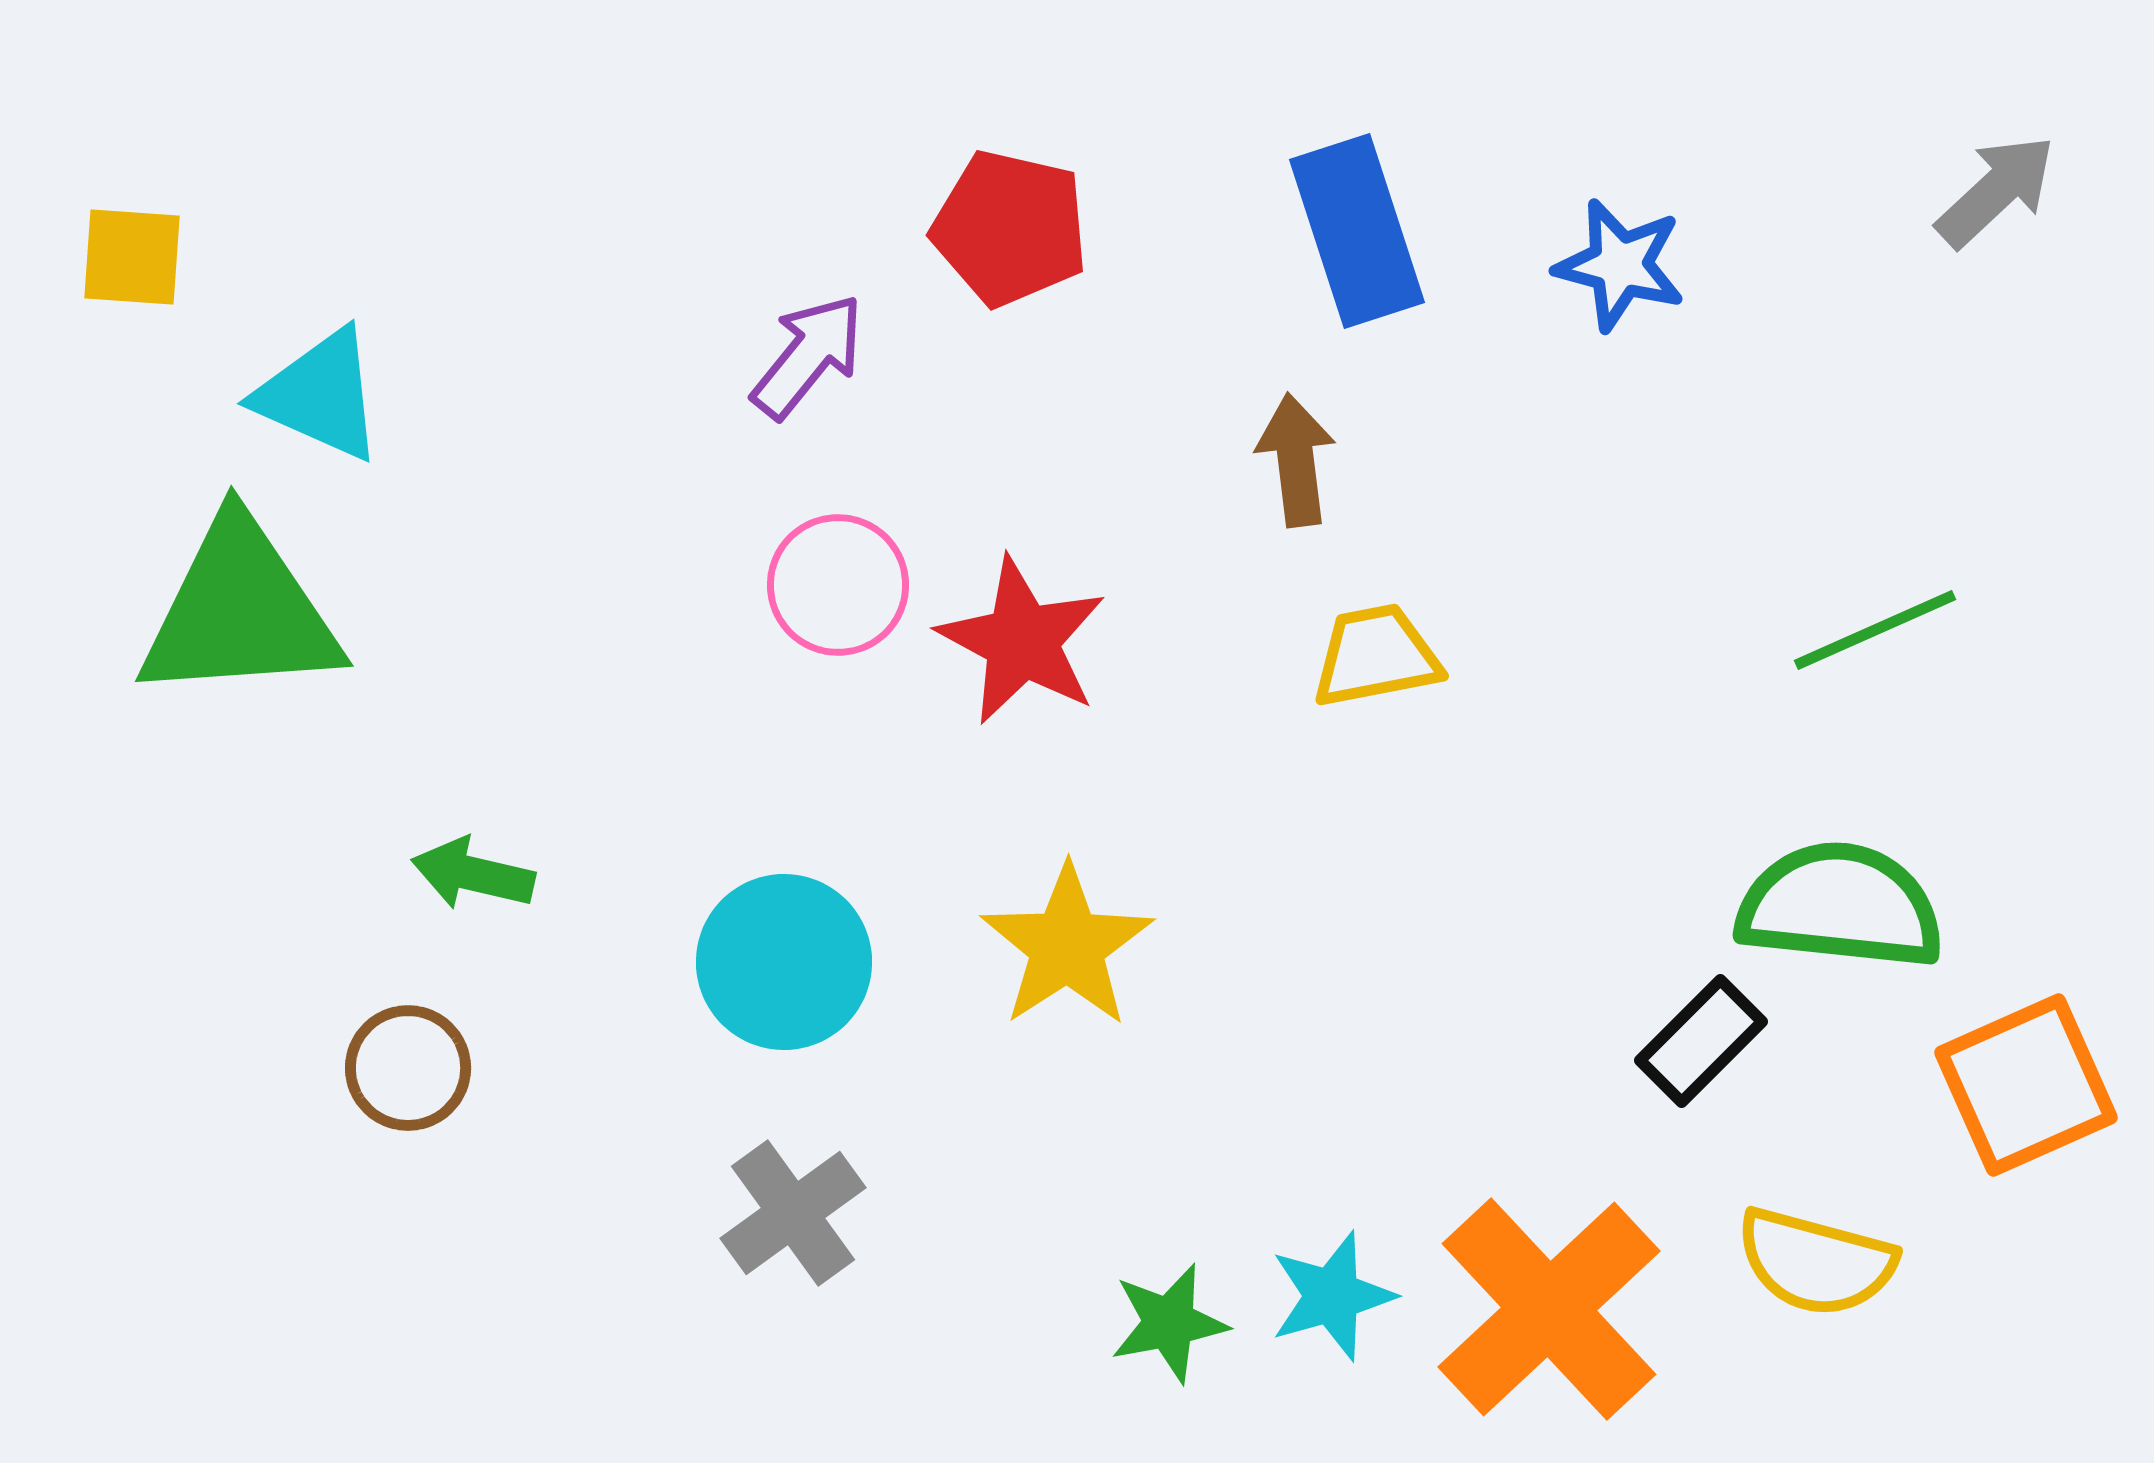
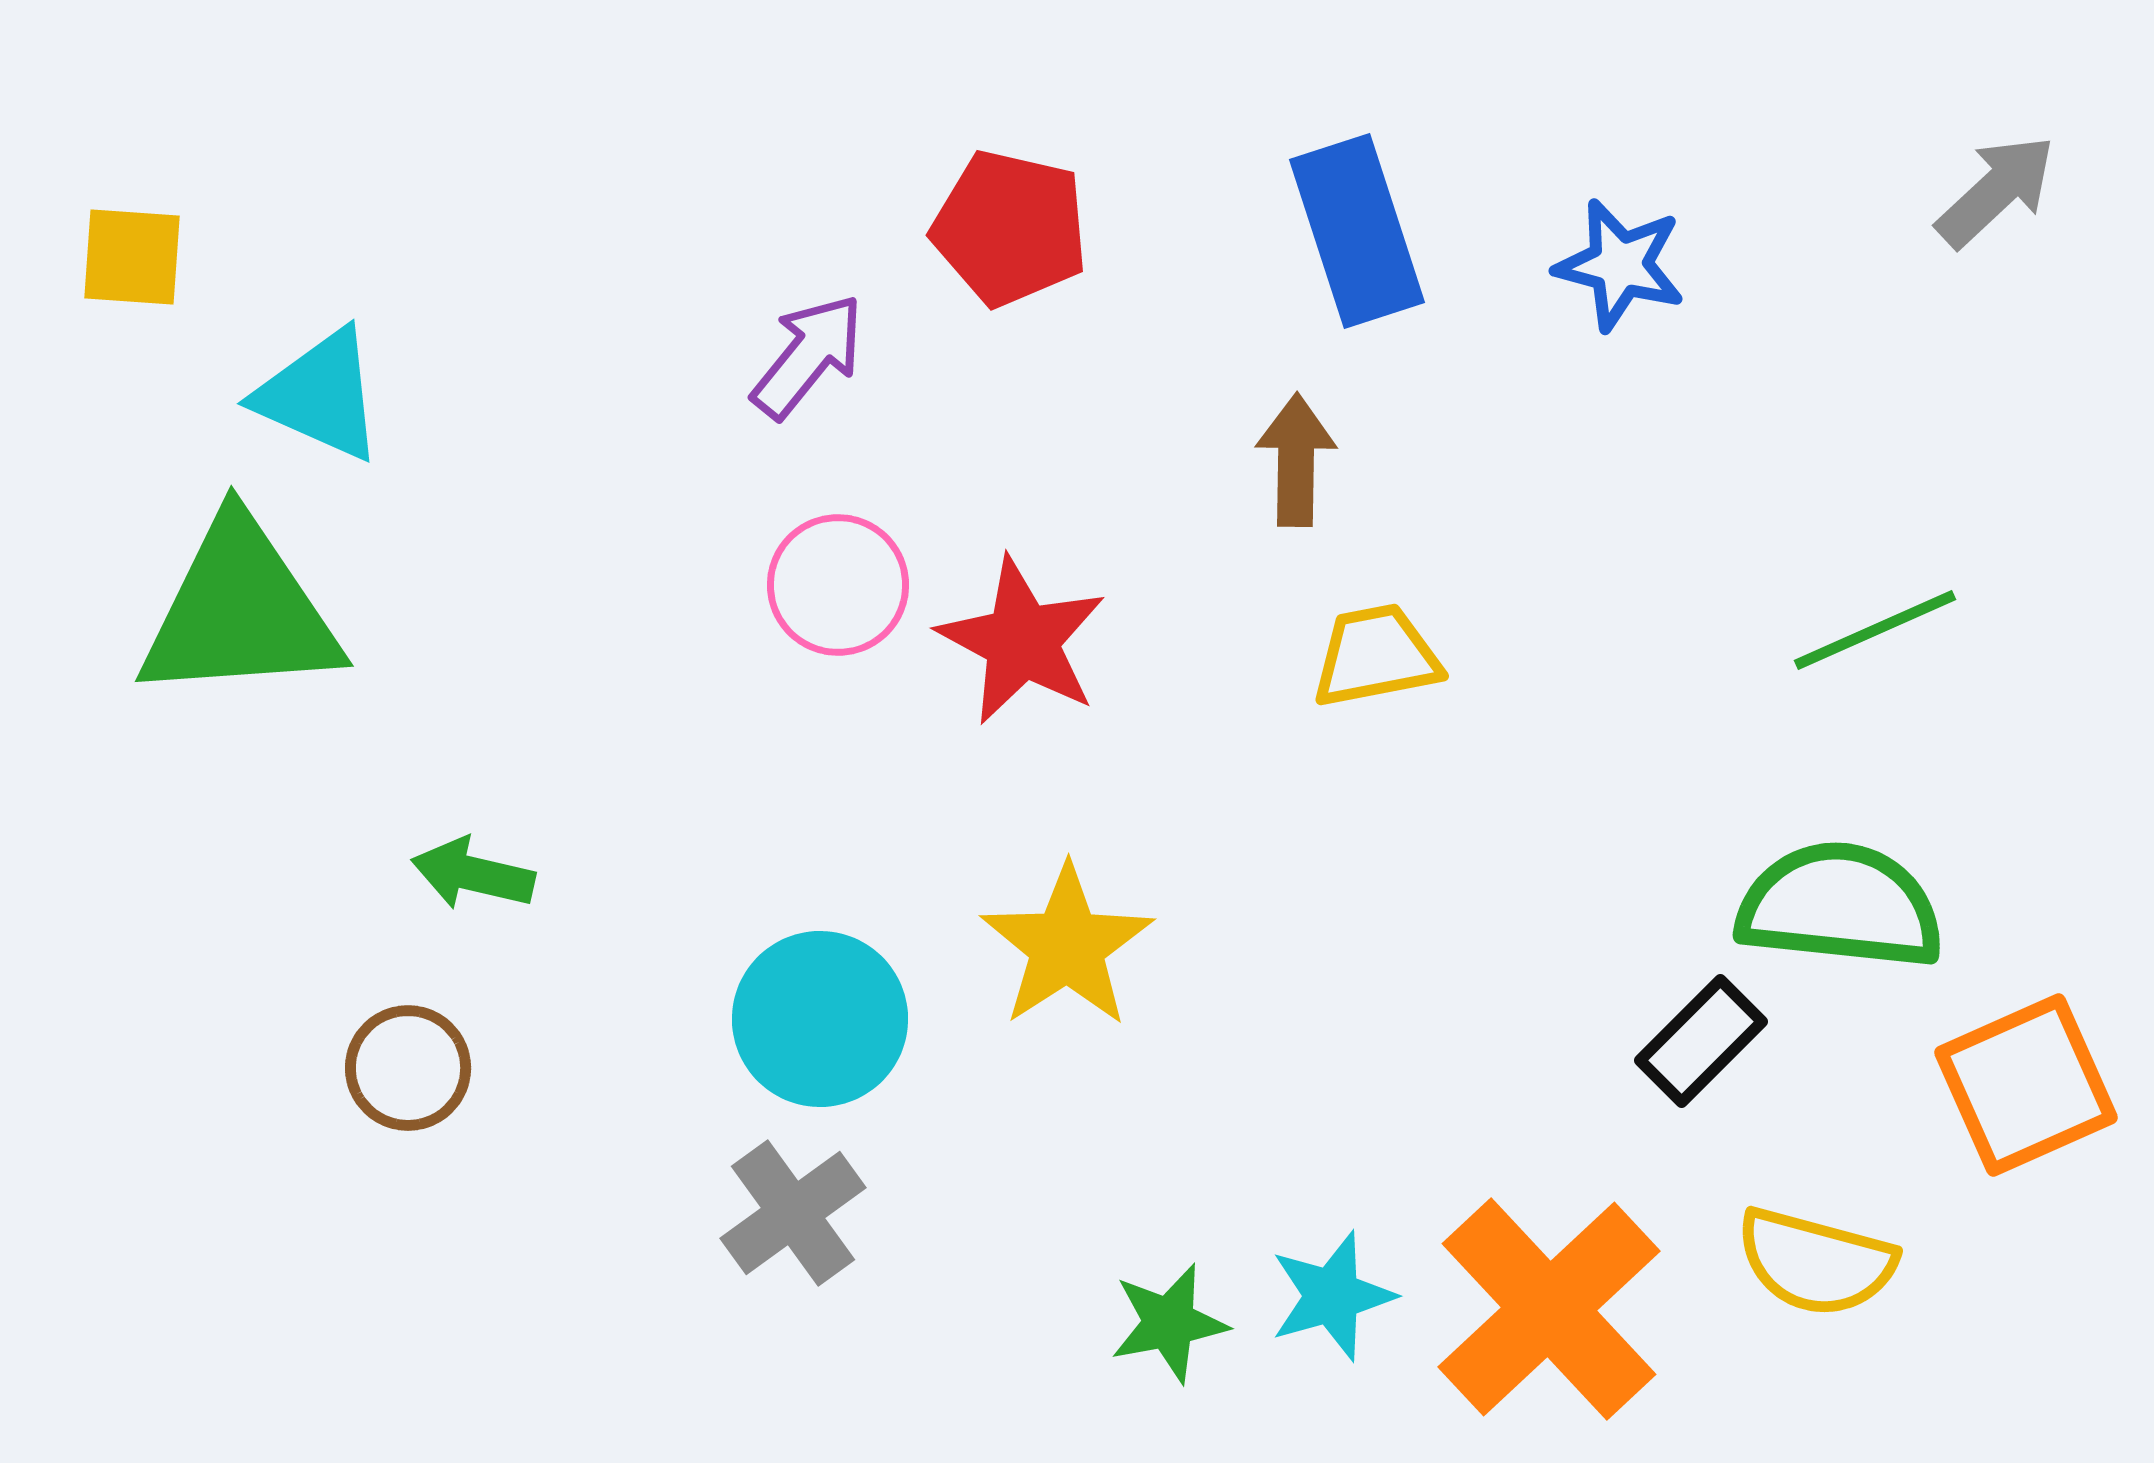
brown arrow: rotated 8 degrees clockwise
cyan circle: moved 36 px right, 57 px down
